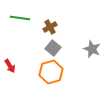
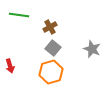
green line: moved 1 px left, 3 px up
red arrow: rotated 16 degrees clockwise
